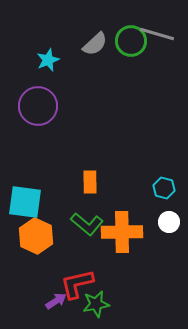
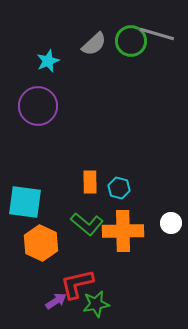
gray semicircle: moved 1 px left
cyan star: moved 1 px down
cyan hexagon: moved 45 px left
white circle: moved 2 px right, 1 px down
orange cross: moved 1 px right, 1 px up
orange hexagon: moved 5 px right, 7 px down
